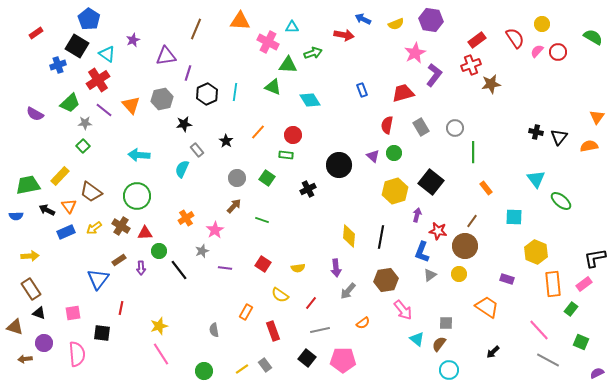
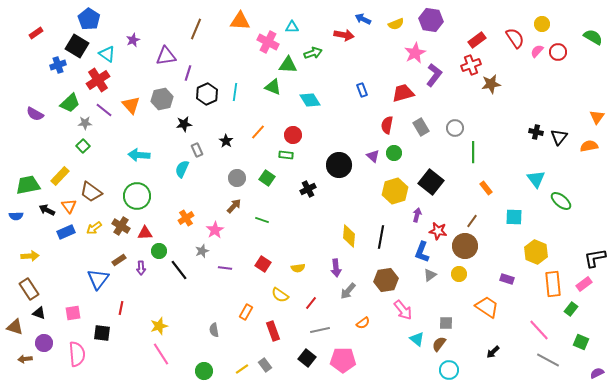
gray rectangle at (197, 150): rotated 16 degrees clockwise
brown rectangle at (31, 289): moved 2 px left
